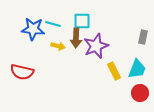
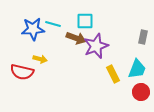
cyan square: moved 3 px right
blue star: rotated 10 degrees counterclockwise
brown arrow: rotated 72 degrees counterclockwise
yellow arrow: moved 18 px left, 13 px down
yellow rectangle: moved 1 px left, 3 px down
red circle: moved 1 px right, 1 px up
